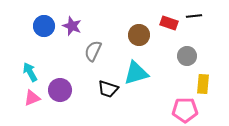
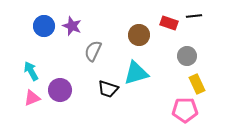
cyan arrow: moved 1 px right, 1 px up
yellow rectangle: moved 6 px left; rotated 30 degrees counterclockwise
